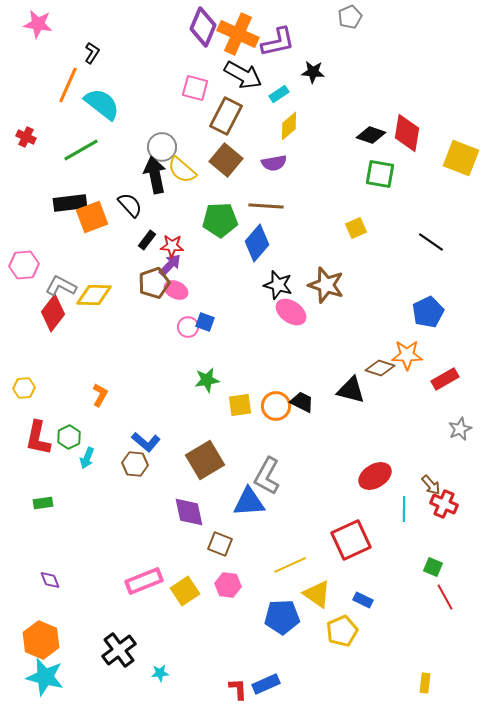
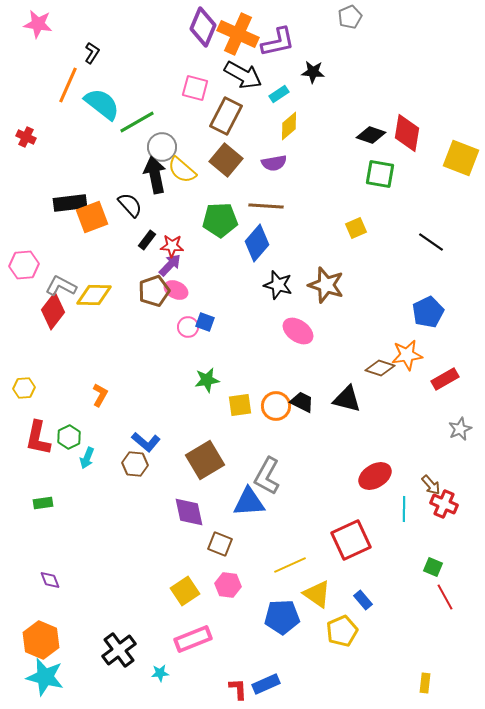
green line at (81, 150): moved 56 px right, 28 px up
brown pentagon at (154, 283): moved 8 px down
pink ellipse at (291, 312): moved 7 px right, 19 px down
red diamond at (53, 313): moved 2 px up
orange star at (407, 355): rotated 8 degrees counterclockwise
black triangle at (351, 390): moved 4 px left, 9 px down
pink rectangle at (144, 581): moved 49 px right, 58 px down
blue rectangle at (363, 600): rotated 24 degrees clockwise
